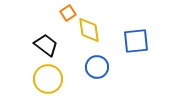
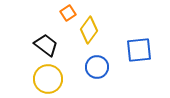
yellow diamond: rotated 44 degrees clockwise
blue square: moved 3 px right, 9 px down
